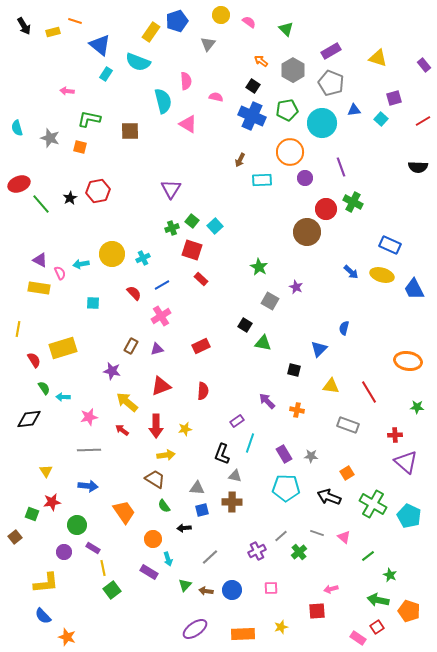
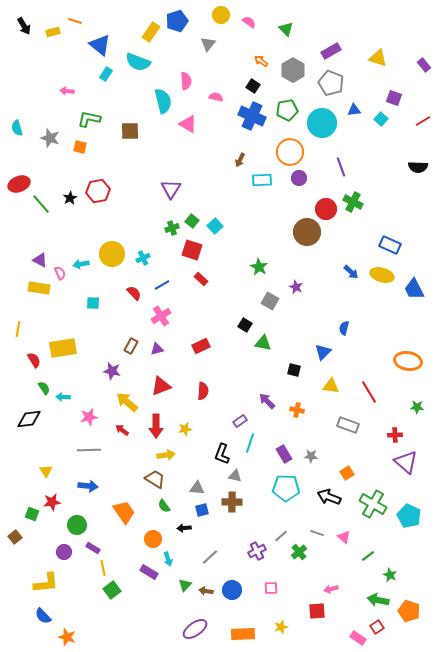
purple square at (394, 98): rotated 35 degrees clockwise
purple circle at (305, 178): moved 6 px left
yellow rectangle at (63, 348): rotated 8 degrees clockwise
blue triangle at (319, 349): moved 4 px right, 3 px down
purple rectangle at (237, 421): moved 3 px right
